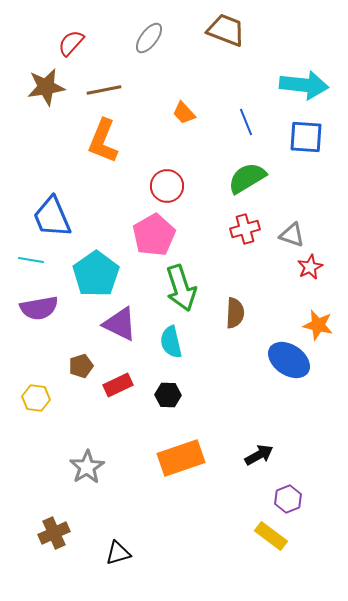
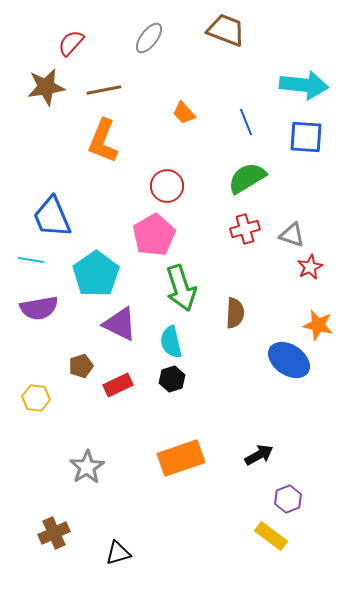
black hexagon: moved 4 px right, 16 px up; rotated 20 degrees counterclockwise
